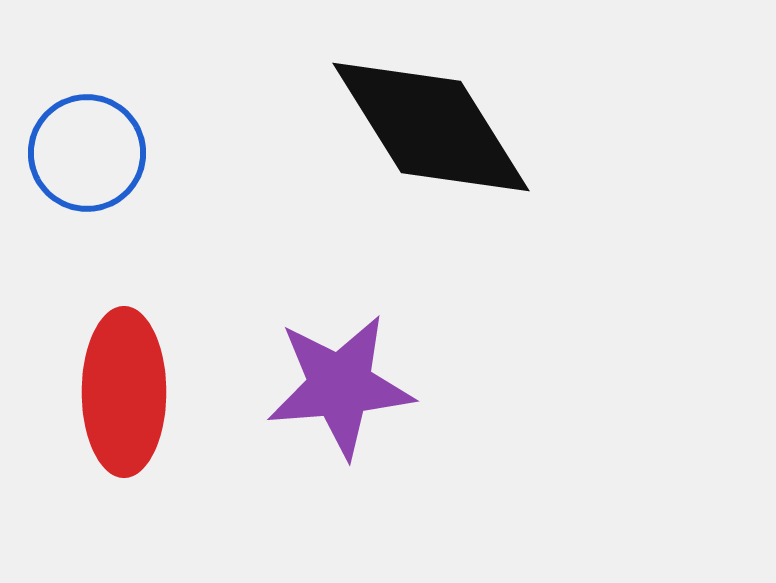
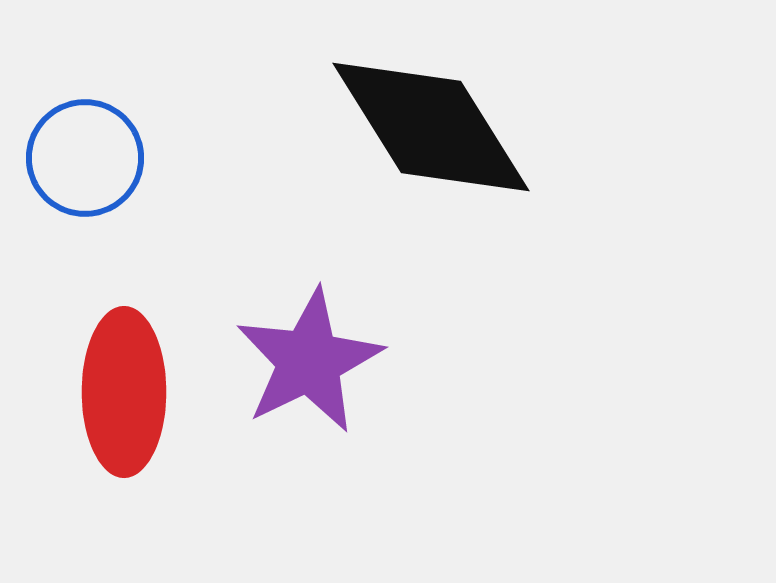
blue circle: moved 2 px left, 5 px down
purple star: moved 31 px left, 25 px up; rotated 21 degrees counterclockwise
